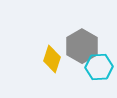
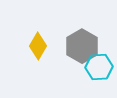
yellow diamond: moved 14 px left, 13 px up; rotated 12 degrees clockwise
